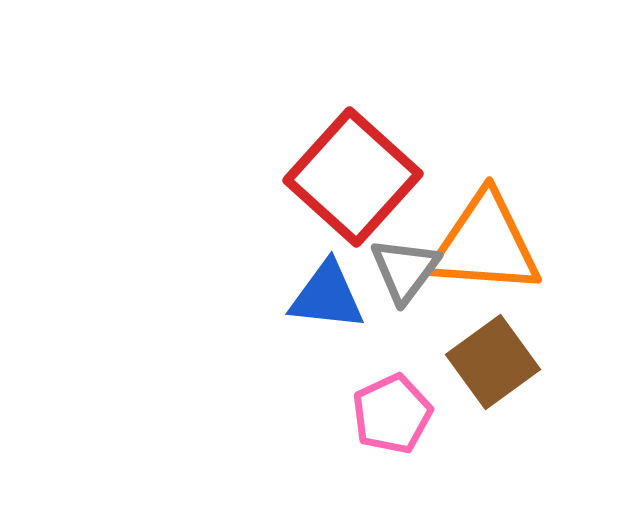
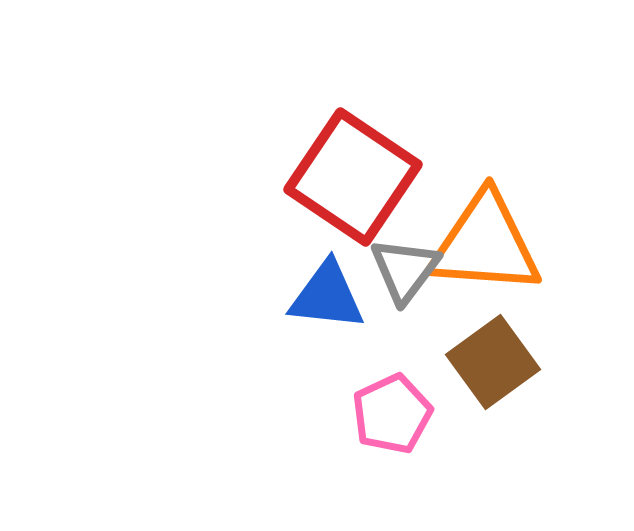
red square: rotated 8 degrees counterclockwise
